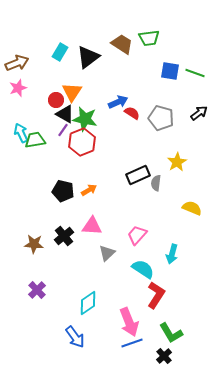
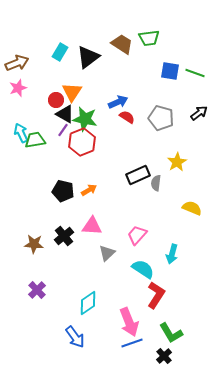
red semicircle at (132, 113): moved 5 px left, 4 px down
